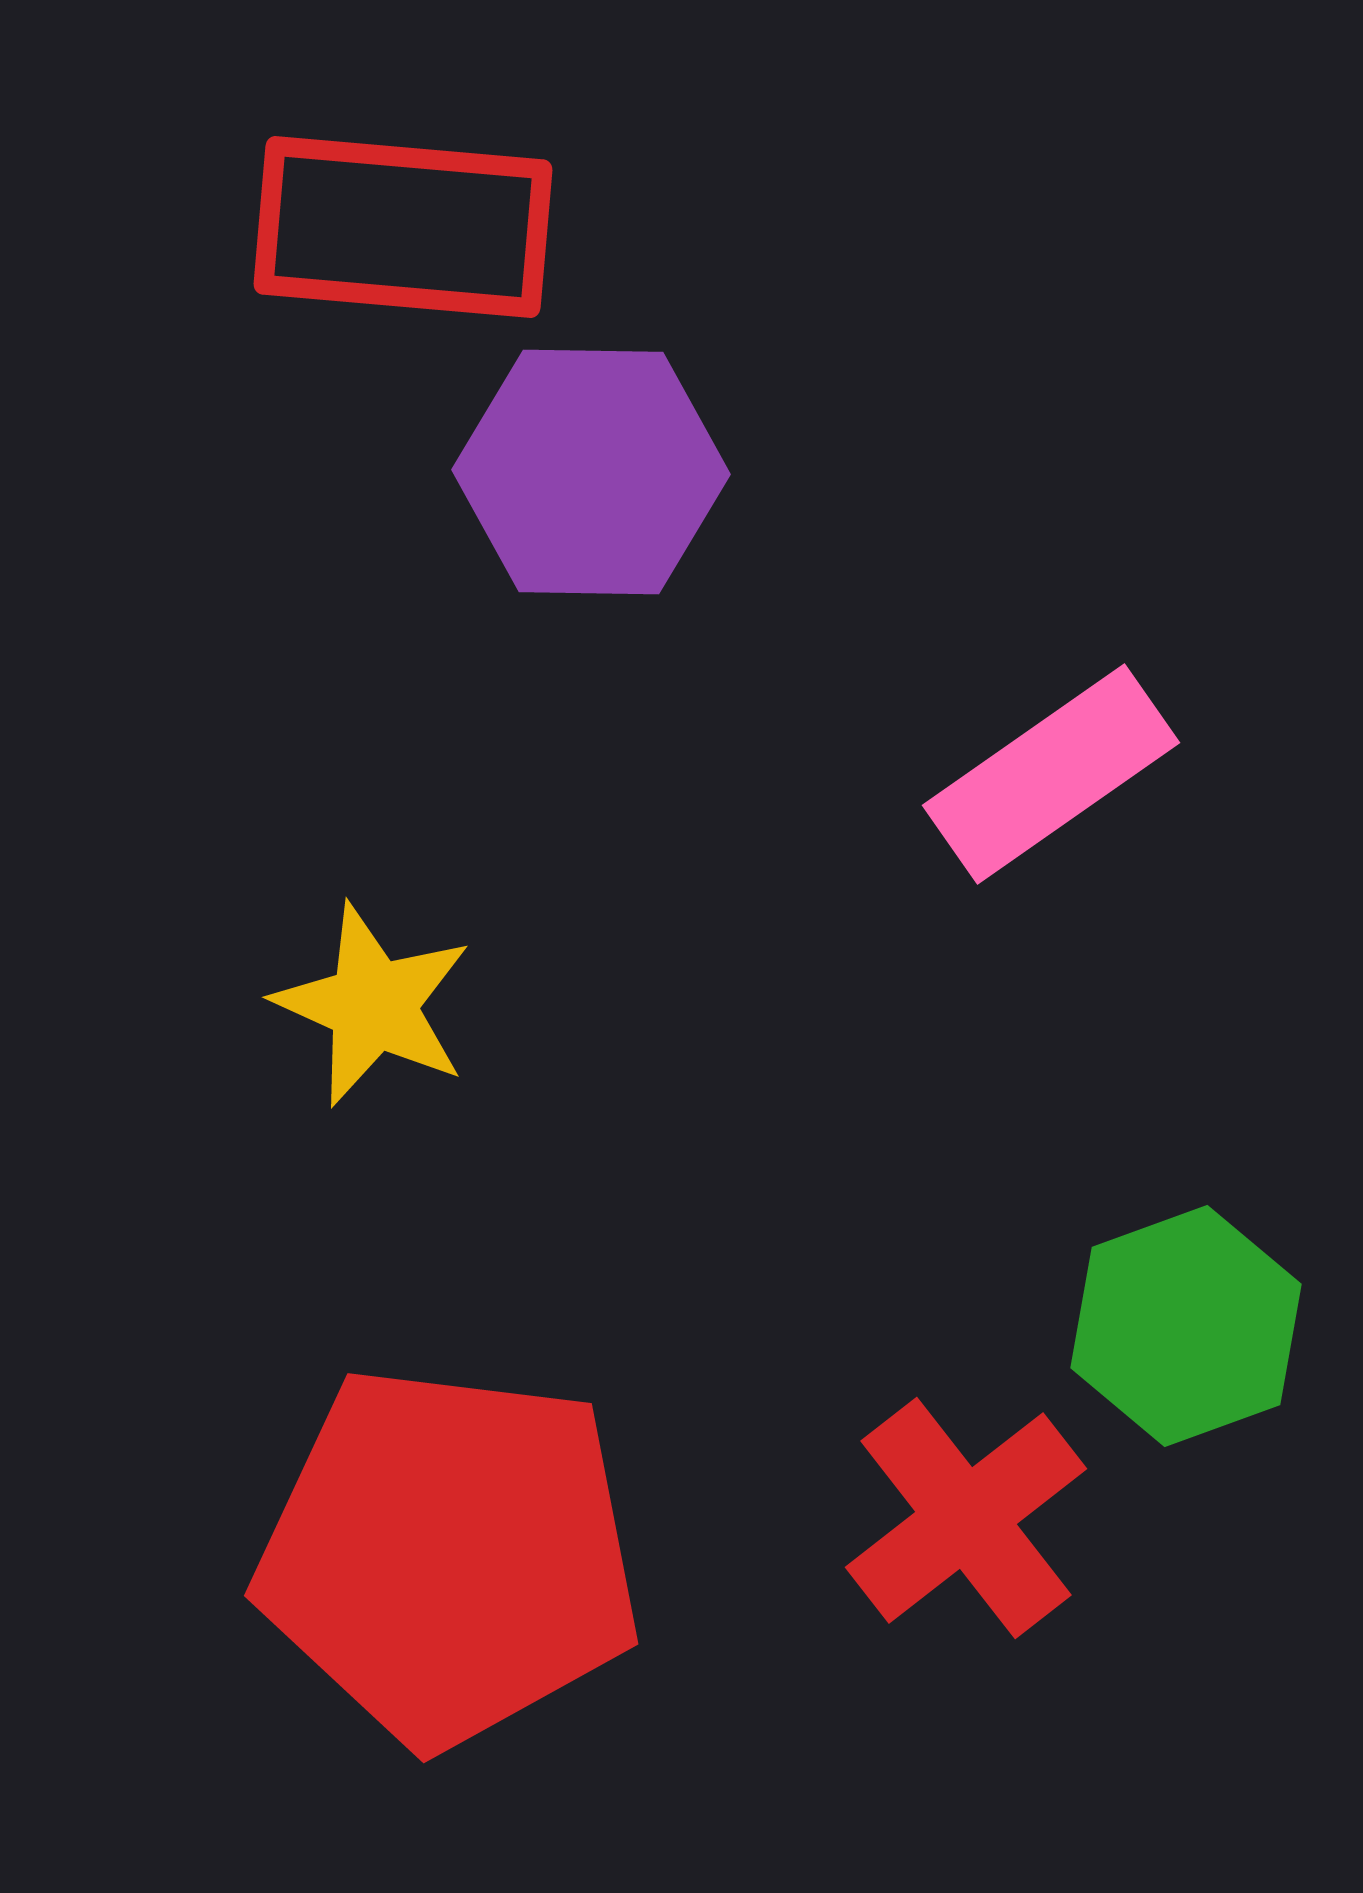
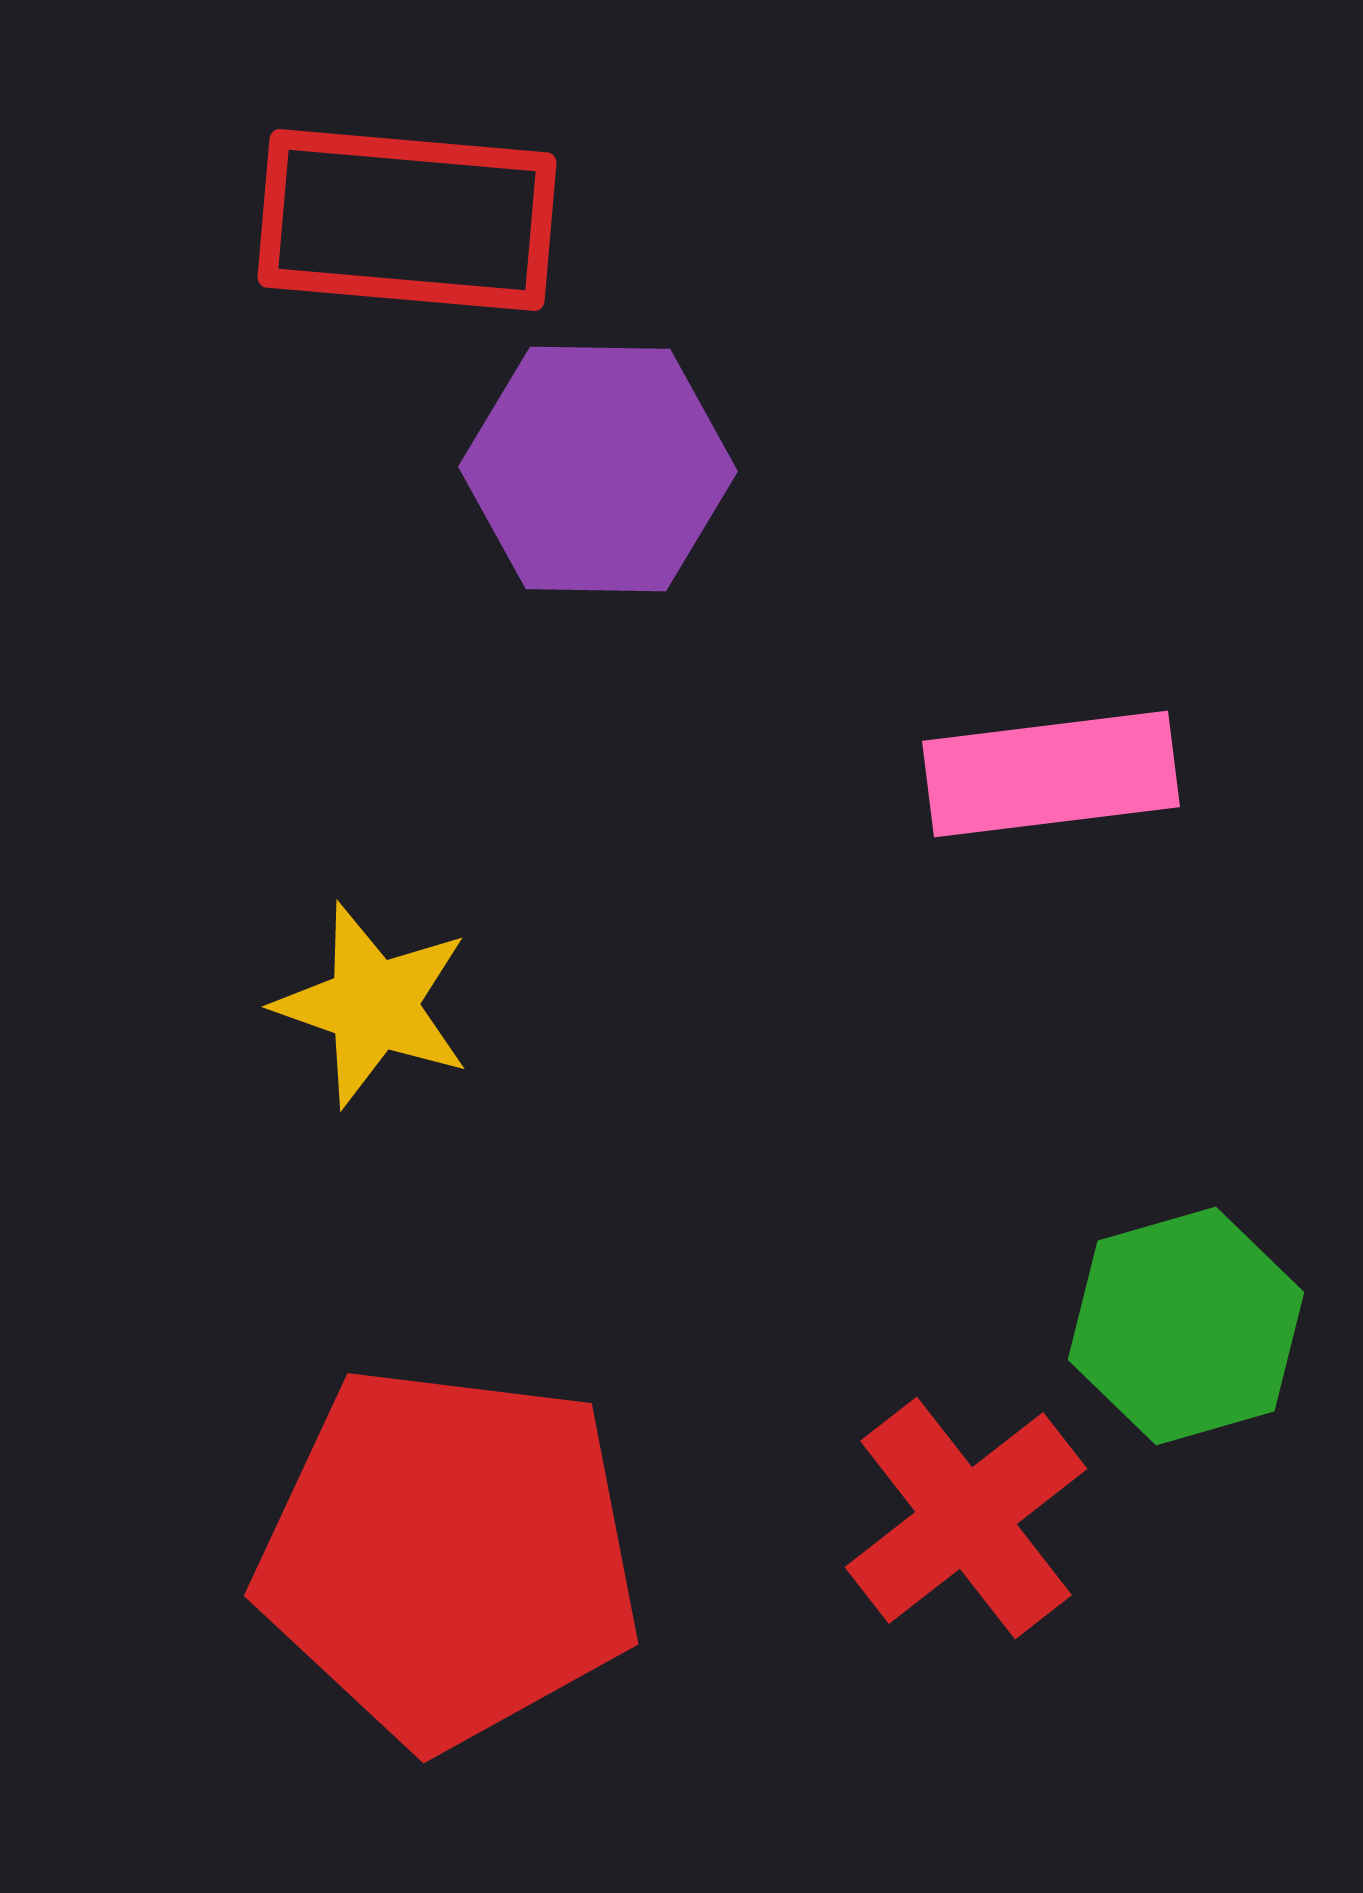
red rectangle: moved 4 px right, 7 px up
purple hexagon: moved 7 px right, 3 px up
pink rectangle: rotated 28 degrees clockwise
yellow star: rotated 5 degrees counterclockwise
green hexagon: rotated 4 degrees clockwise
